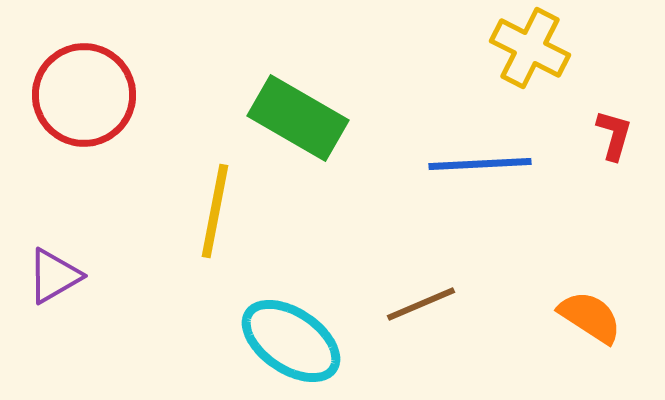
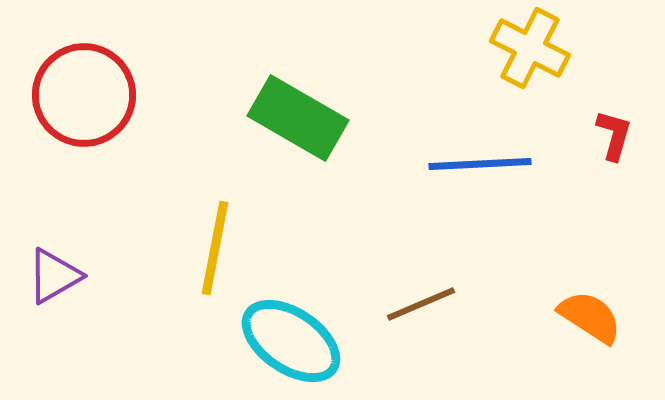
yellow line: moved 37 px down
